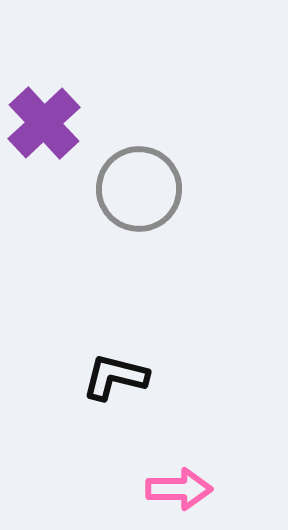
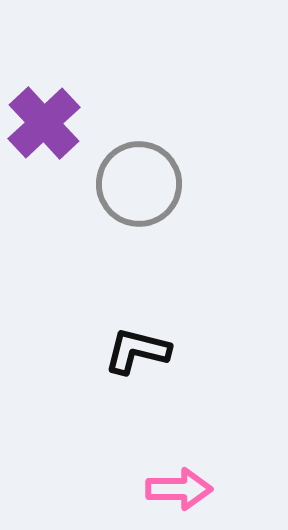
gray circle: moved 5 px up
black L-shape: moved 22 px right, 26 px up
